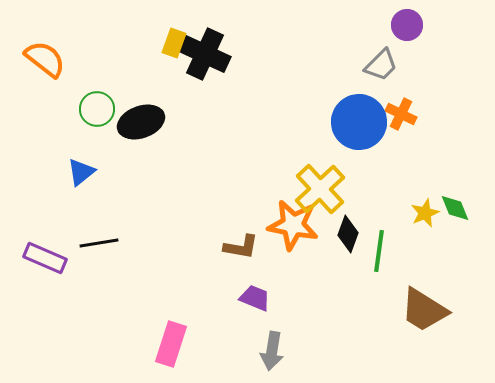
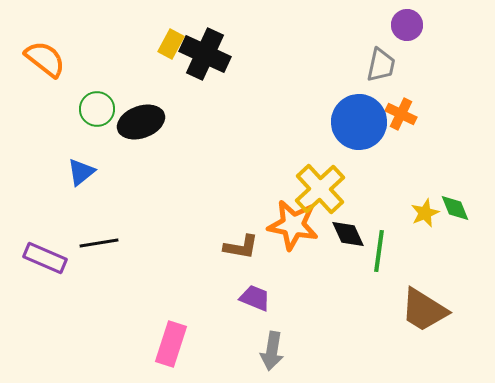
yellow rectangle: moved 3 px left, 1 px down; rotated 8 degrees clockwise
gray trapezoid: rotated 33 degrees counterclockwise
black diamond: rotated 45 degrees counterclockwise
